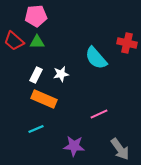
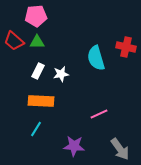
red cross: moved 1 px left, 4 px down
cyan semicircle: rotated 25 degrees clockwise
white rectangle: moved 2 px right, 4 px up
orange rectangle: moved 3 px left, 2 px down; rotated 20 degrees counterclockwise
cyan line: rotated 35 degrees counterclockwise
